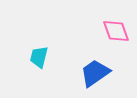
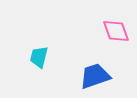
blue trapezoid: moved 3 px down; rotated 16 degrees clockwise
